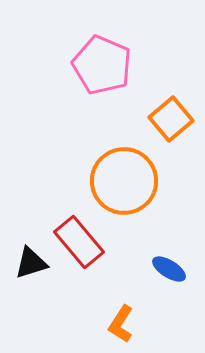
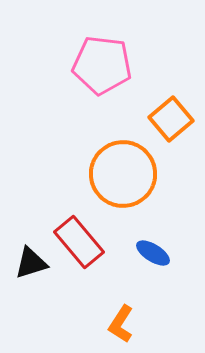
pink pentagon: rotated 16 degrees counterclockwise
orange circle: moved 1 px left, 7 px up
blue ellipse: moved 16 px left, 16 px up
